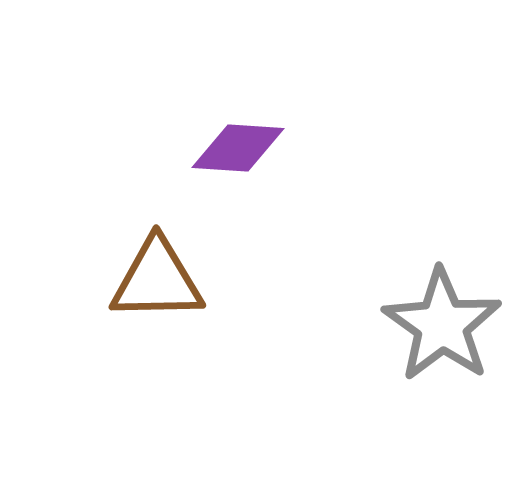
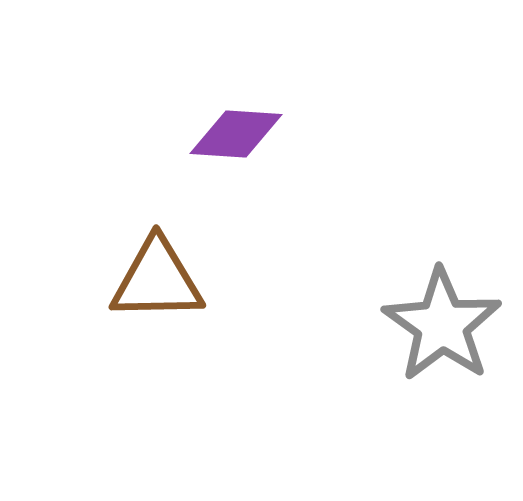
purple diamond: moved 2 px left, 14 px up
